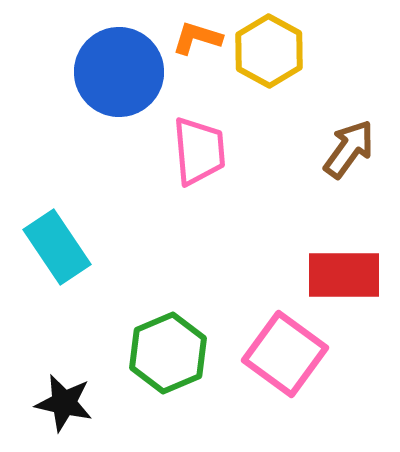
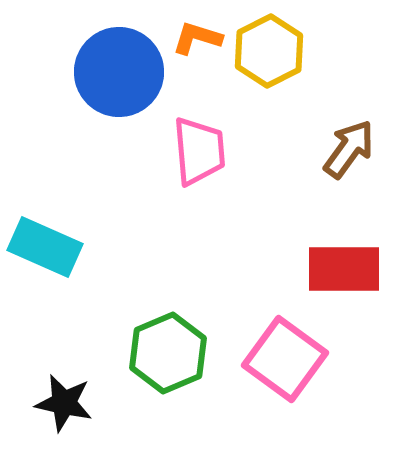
yellow hexagon: rotated 4 degrees clockwise
cyan rectangle: moved 12 px left; rotated 32 degrees counterclockwise
red rectangle: moved 6 px up
pink square: moved 5 px down
